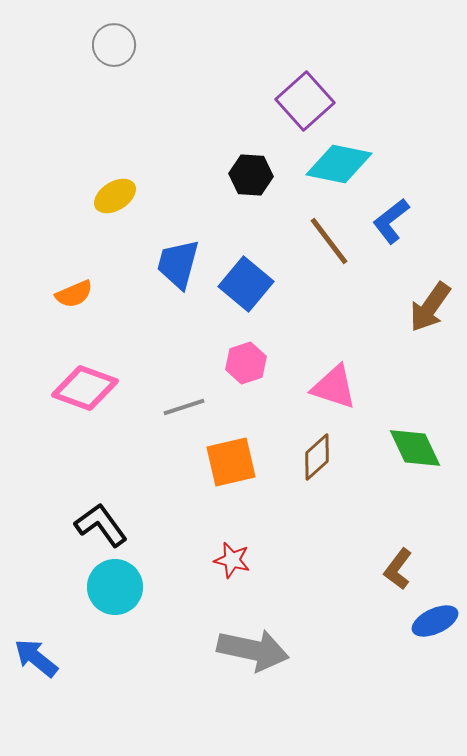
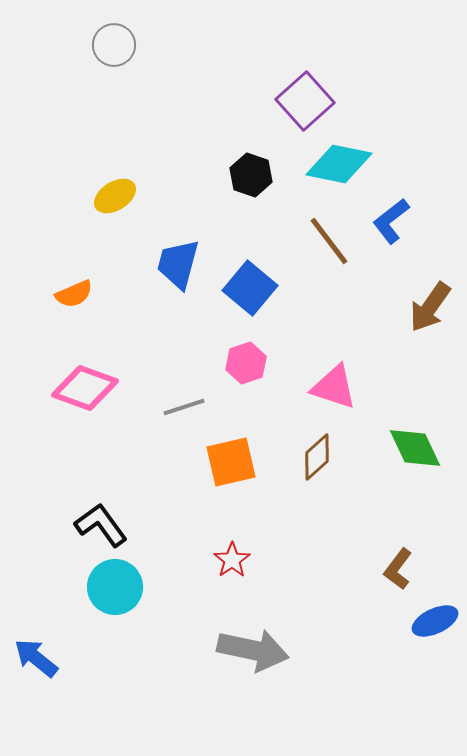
black hexagon: rotated 15 degrees clockwise
blue square: moved 4 px right, 4 px down
red star: rotated 24 degrees clockwise
